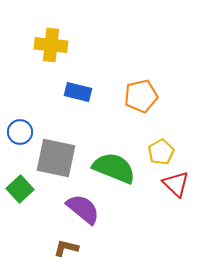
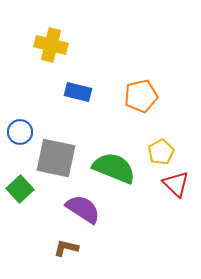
yellow cross: rotated 8 degrees clockwise
purple semicircle: rotated 6 degrees counterclockwise
